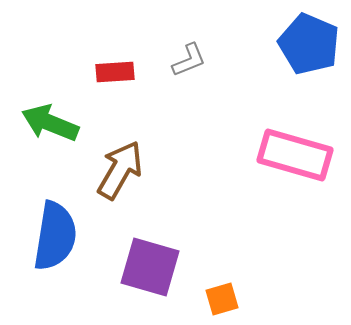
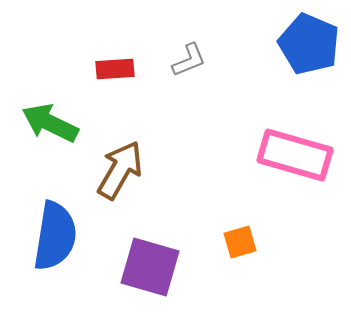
red rectangle: moved 3 px up
green arrow: rotated 4 degrees clockwise
orange square: moved 18 px right, 57 px up
